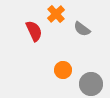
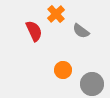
gray semicircle: moved 1 px left, 2 px down
gray circle: moved 1 px right
